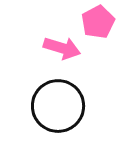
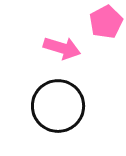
pink pentagon: moved 8 px right
